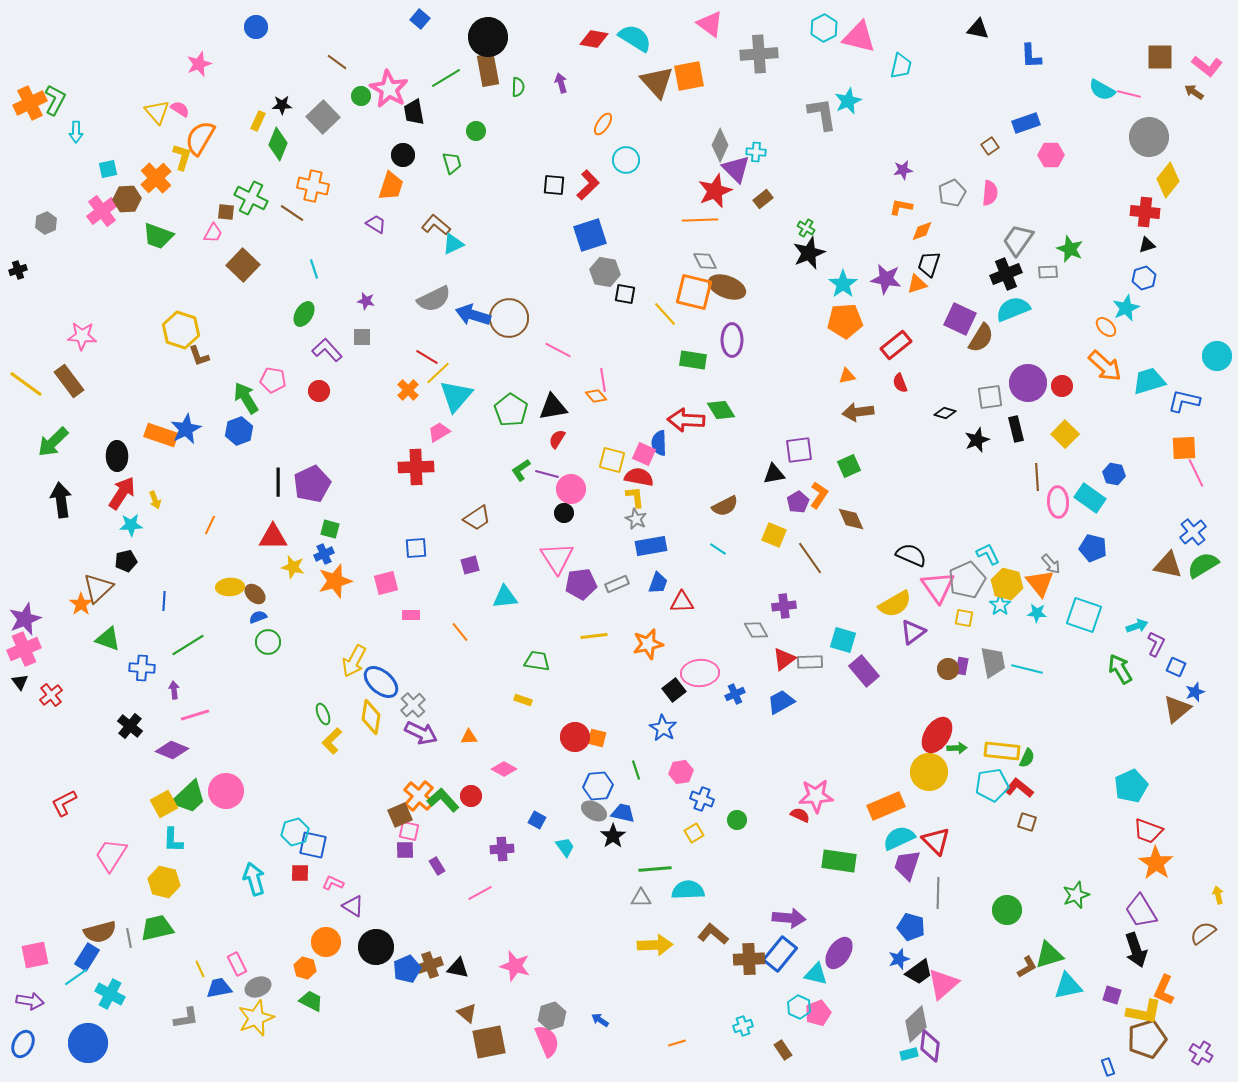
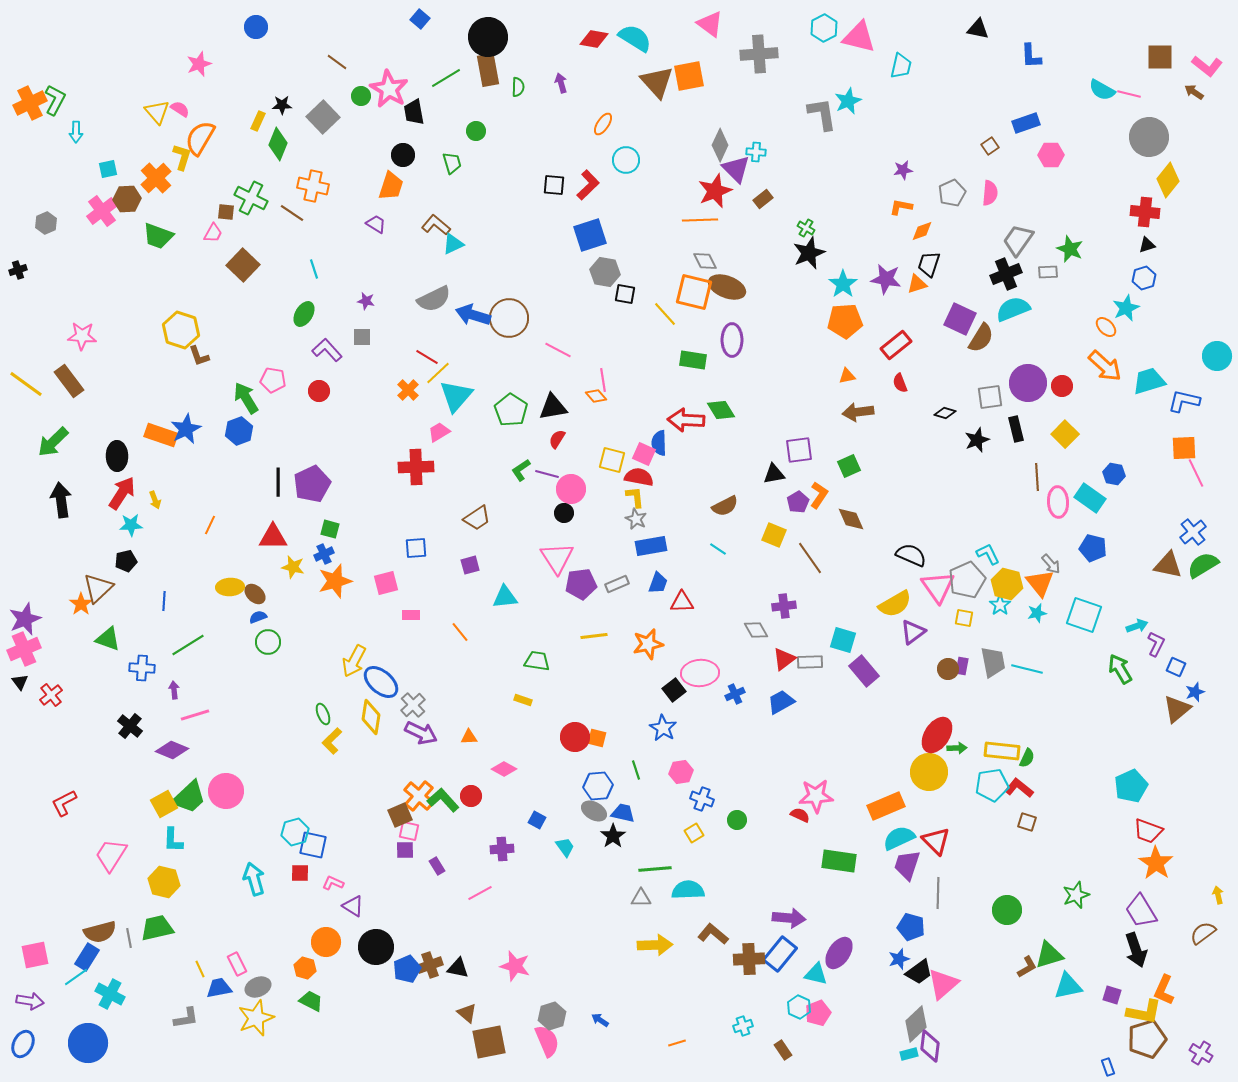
cyan star at (1037, 613): rotated 18 degrees counterclockwise
